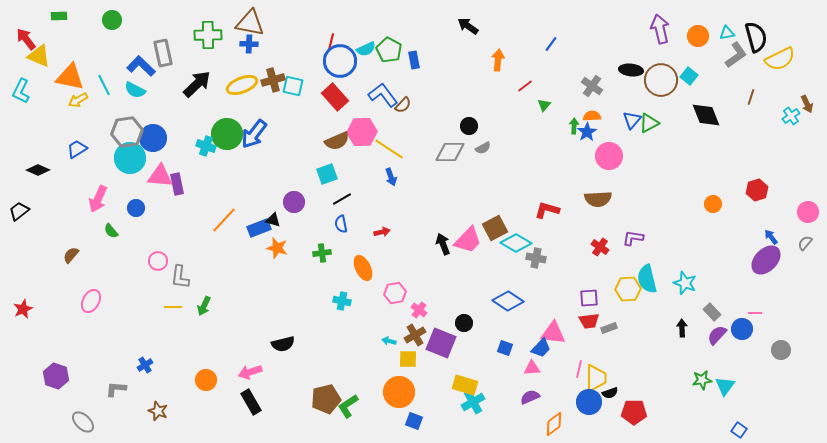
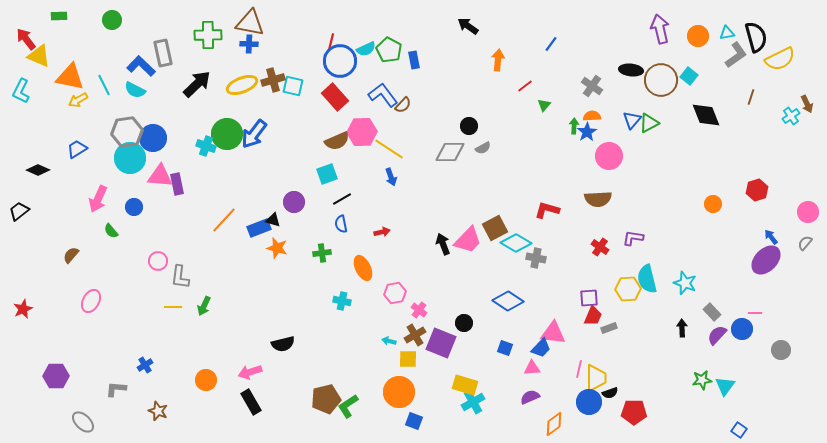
blue circle at (136, 208): moved 2 px left, 1 px up
red trapezoid at (589, 321): moved 4 px right, 5 px up; rotated 60 degrees counterclockwise
purple hexagon at (56, 376): rotated 20 degrees counterclockwise
